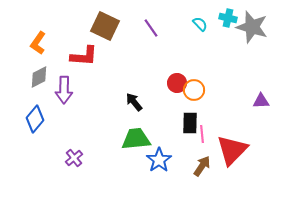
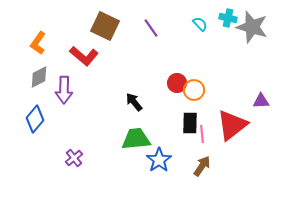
red L-shape: rotated 36 degrees clockwise
red triangle: moved 25 px up; rotated 8 degrees clockwise
